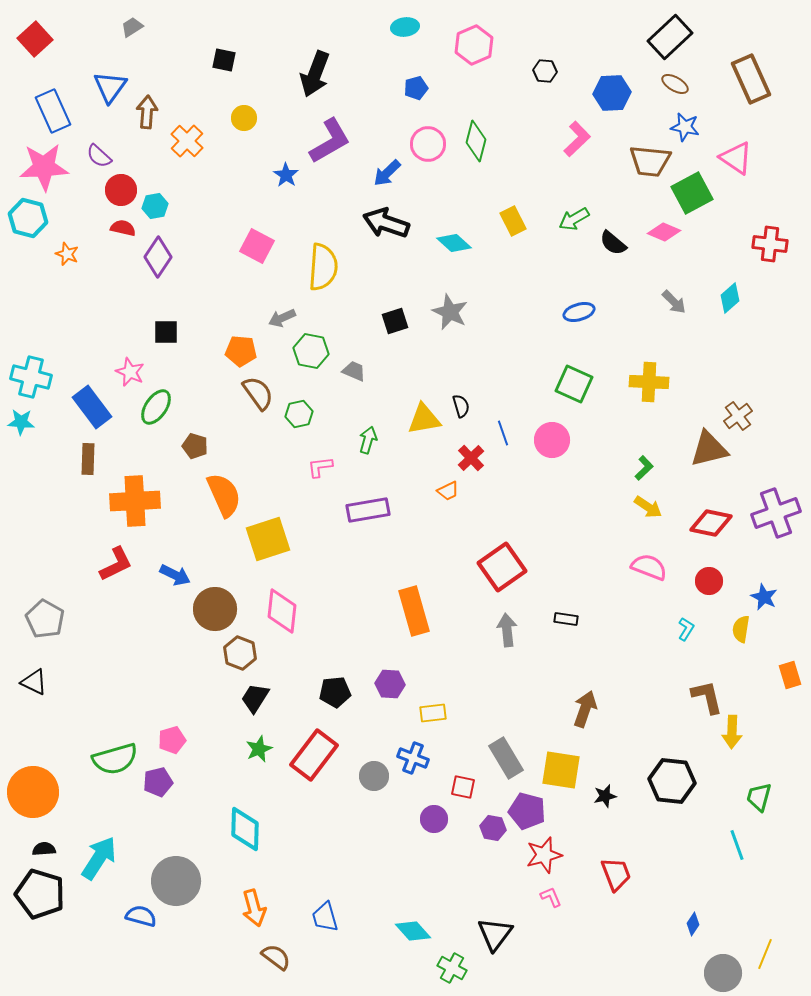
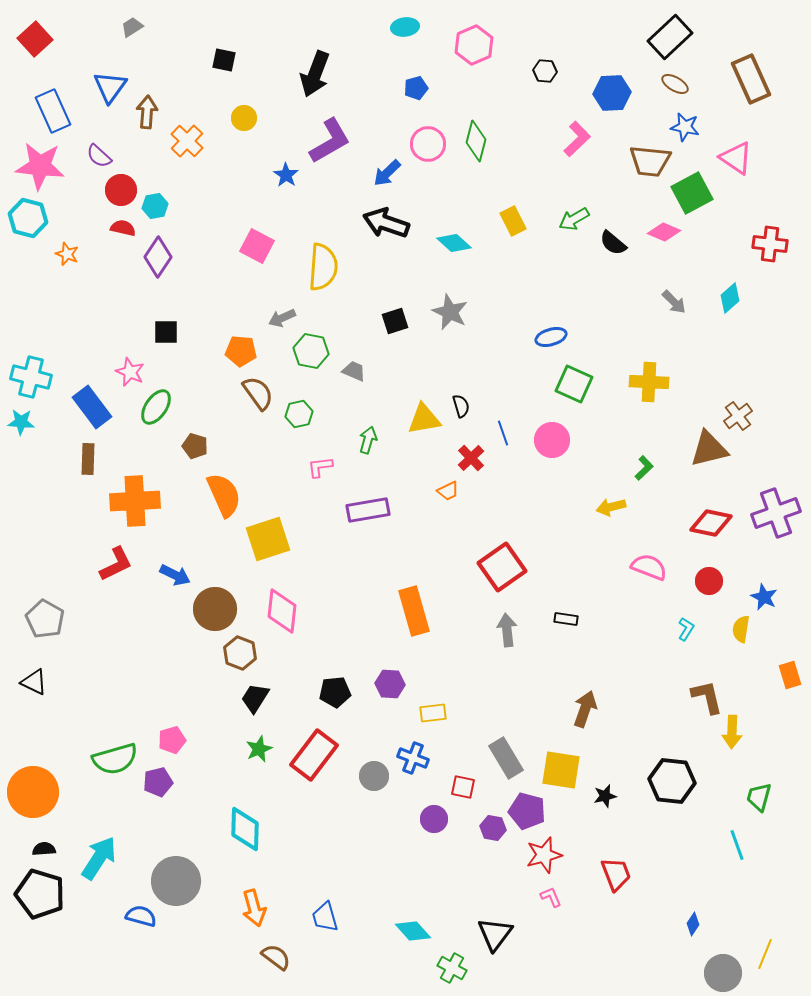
pink star at (44, 167): moved 4 px left, 1 px up; rotated 9 degrees clockwise
blue ellipse at (579, 312): moved 28 px left, 25 px down
yellow arrow at (648, 507): moved 37 px left; rotated 132 degrees clockwise
